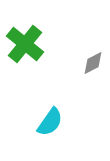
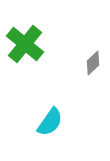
gray diamond: rotated 15 degrees counterclockwise
